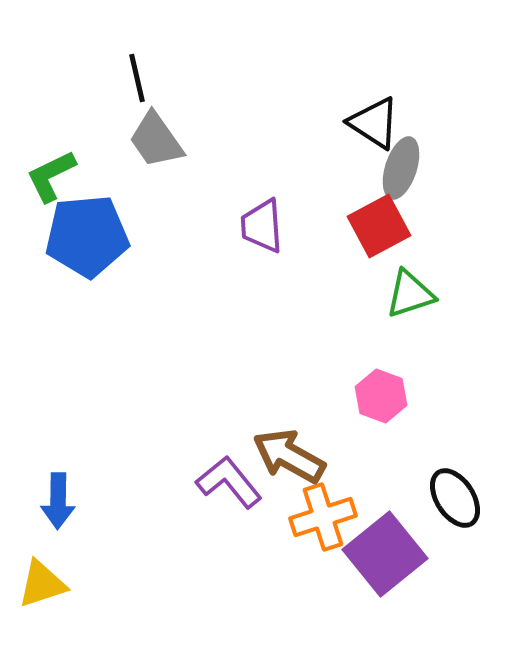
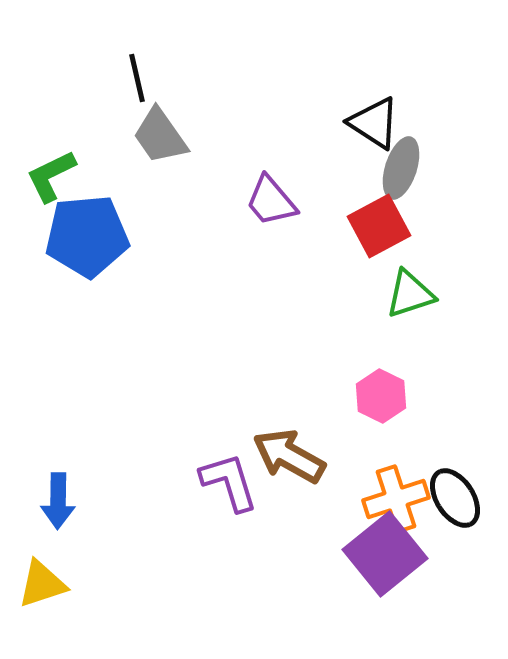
gray trapezoid: moved 4 px right, 4 px up
purple trapezoid: moved 9 px right, 25 px up; rotated 36 degrees counterclockwise
pink hexagon: rotated 6 degrees clockwise
purple L-shape: rotated 22 degrees clockwise
orange cross: moved 73 px right, 18 px up
